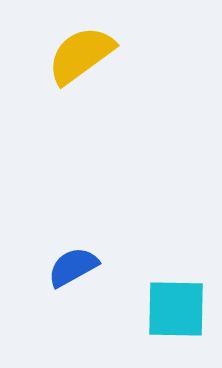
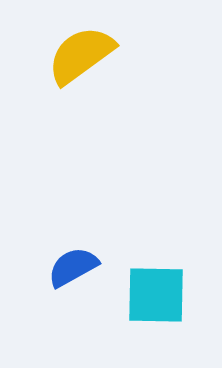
cyan square: moved 20 px left, 14 px up
